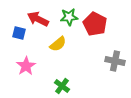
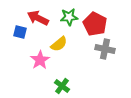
red arrow: moved 1 px up
blue square: moved 1 px right, 1 px up
yellow semicircle: moved 1 px right
gray cross: moved 10 px left, 12 px up
pink star: moved 14 px right, 6 px up
